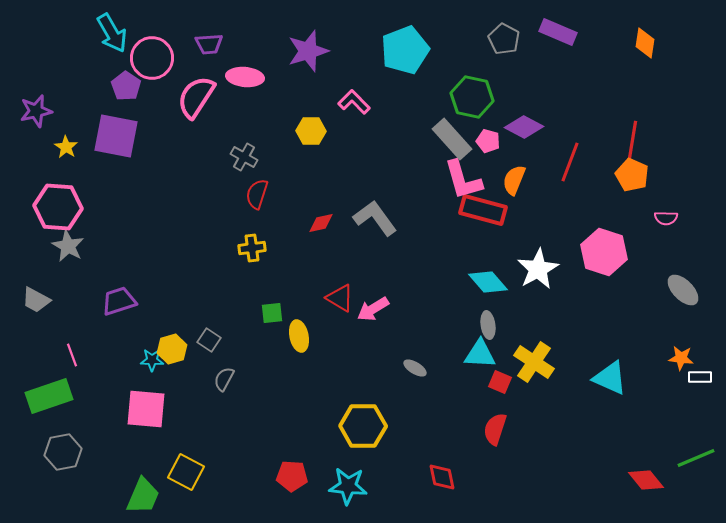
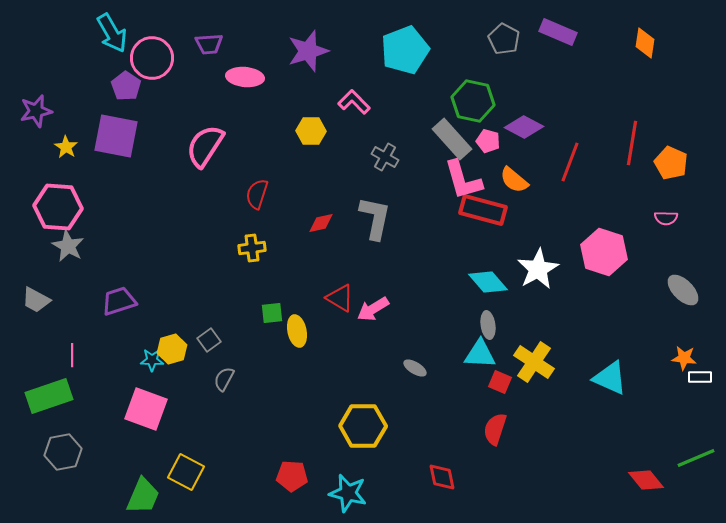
pink semicircle at (196, 97): moved 9 px right, 49 px down
green hexagon at (472, 97): moved 1 px right, 4 px down
gray cross at (244, 157): moved 141 px right
orange pentagon at (632, 175): moved 39 px right, 12 px up
orange semicircle at (514, 180): rotated 72 degrees counterclockwise
gray L-shape at (375, 218): rotated 48 degrees clockwise
yellow ellipse at (299, 336): moved 2 px left, 5 px up
gray square at (209, 340): rotated 20 degrees clockwise
pink line at (72, 355): rotated 20 degrees clockwise
orange star at (681, 358): moved 3 px right
pink square at (146, 409): rotated 15 degrees clockwise
cyan star at (348, 486): moved 7 px down; rotated 9 degrees clockwise
